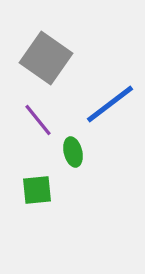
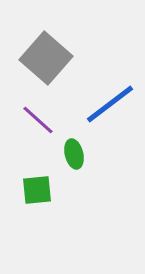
gray square: rotated 6 degrees clockwise
purple line: rotated 9 degrees counterclockwise
green ellipse: moved 1 px right, 2 px down
